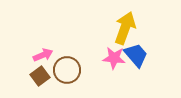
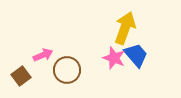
pink star: rotated 15 degrees clockwise
brown square: moved 19 px left
